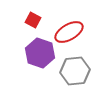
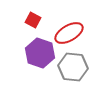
red ellipse: moved 1 px down
gray hexagon: moved 2 px left, 4 px up; rotated 12 degrees clockwise
